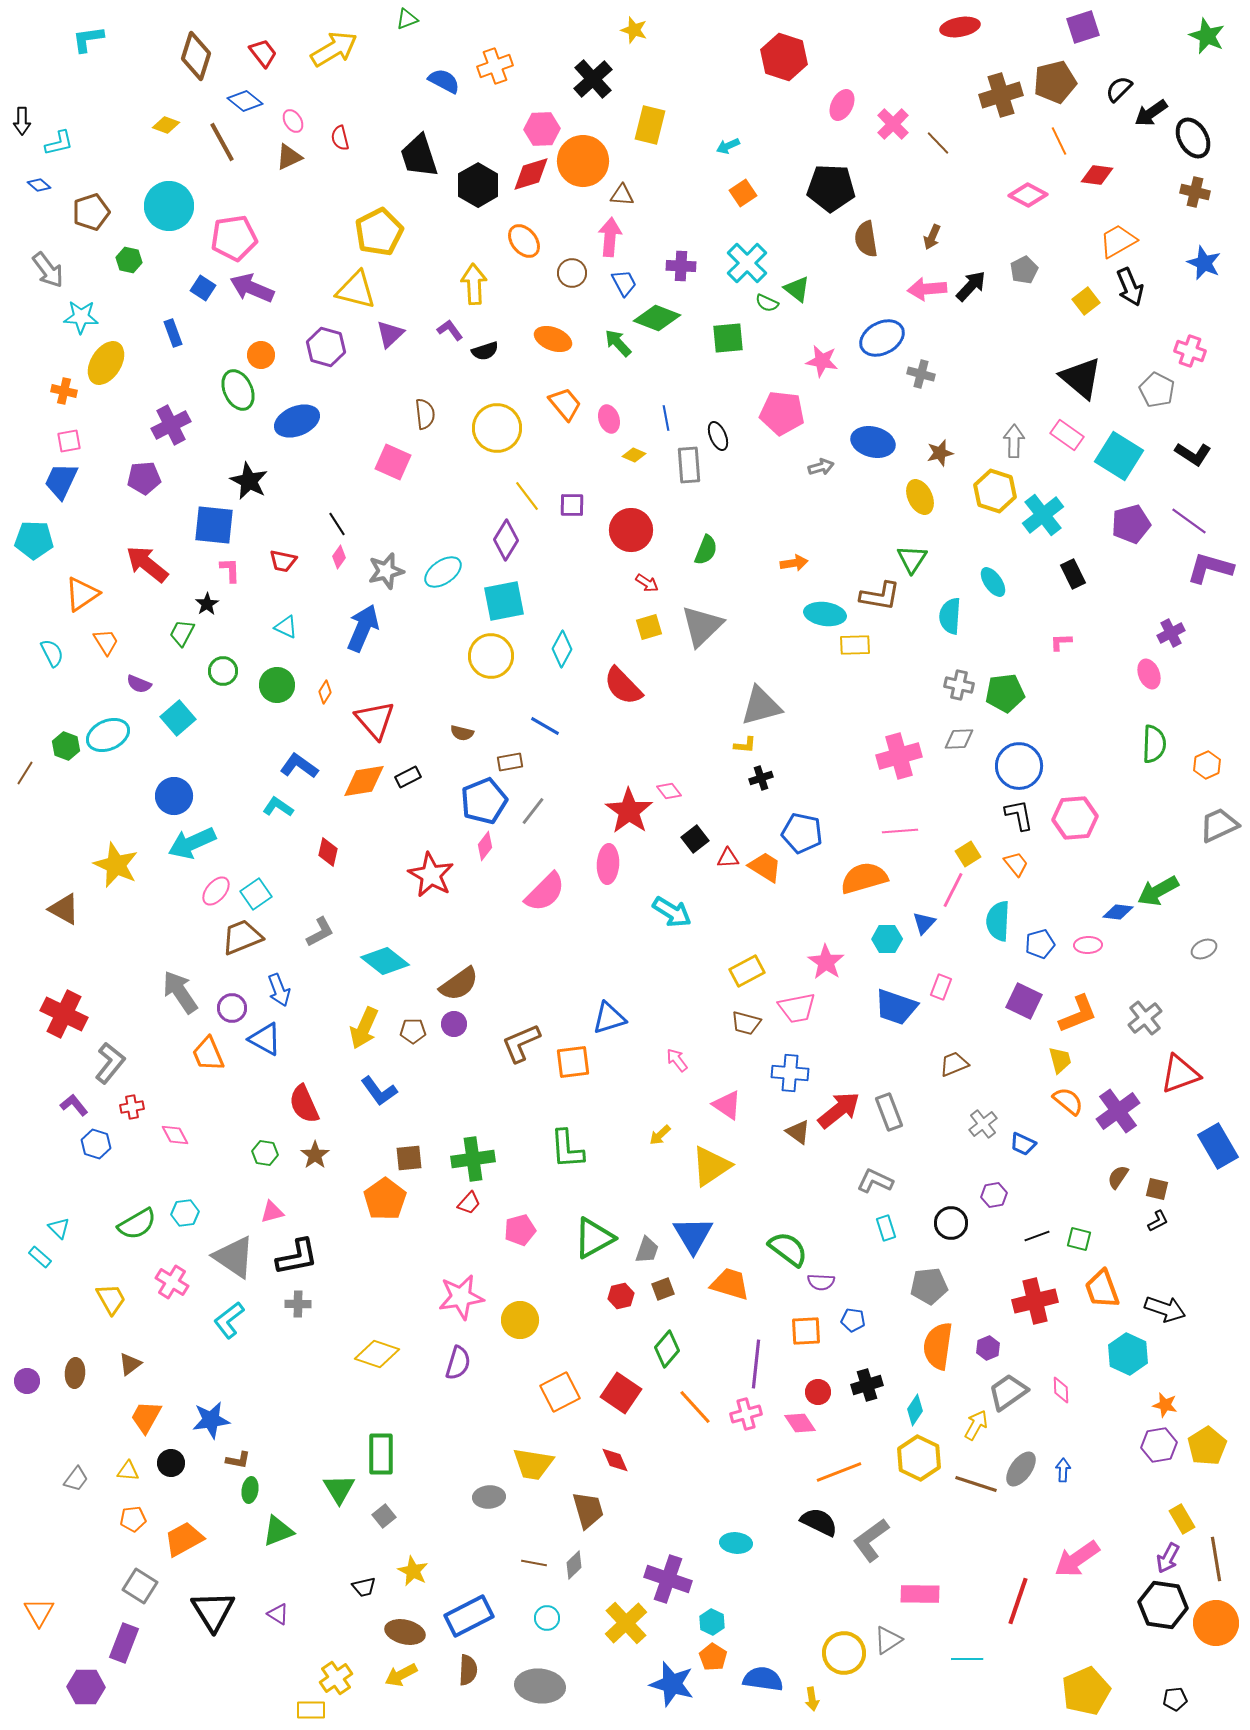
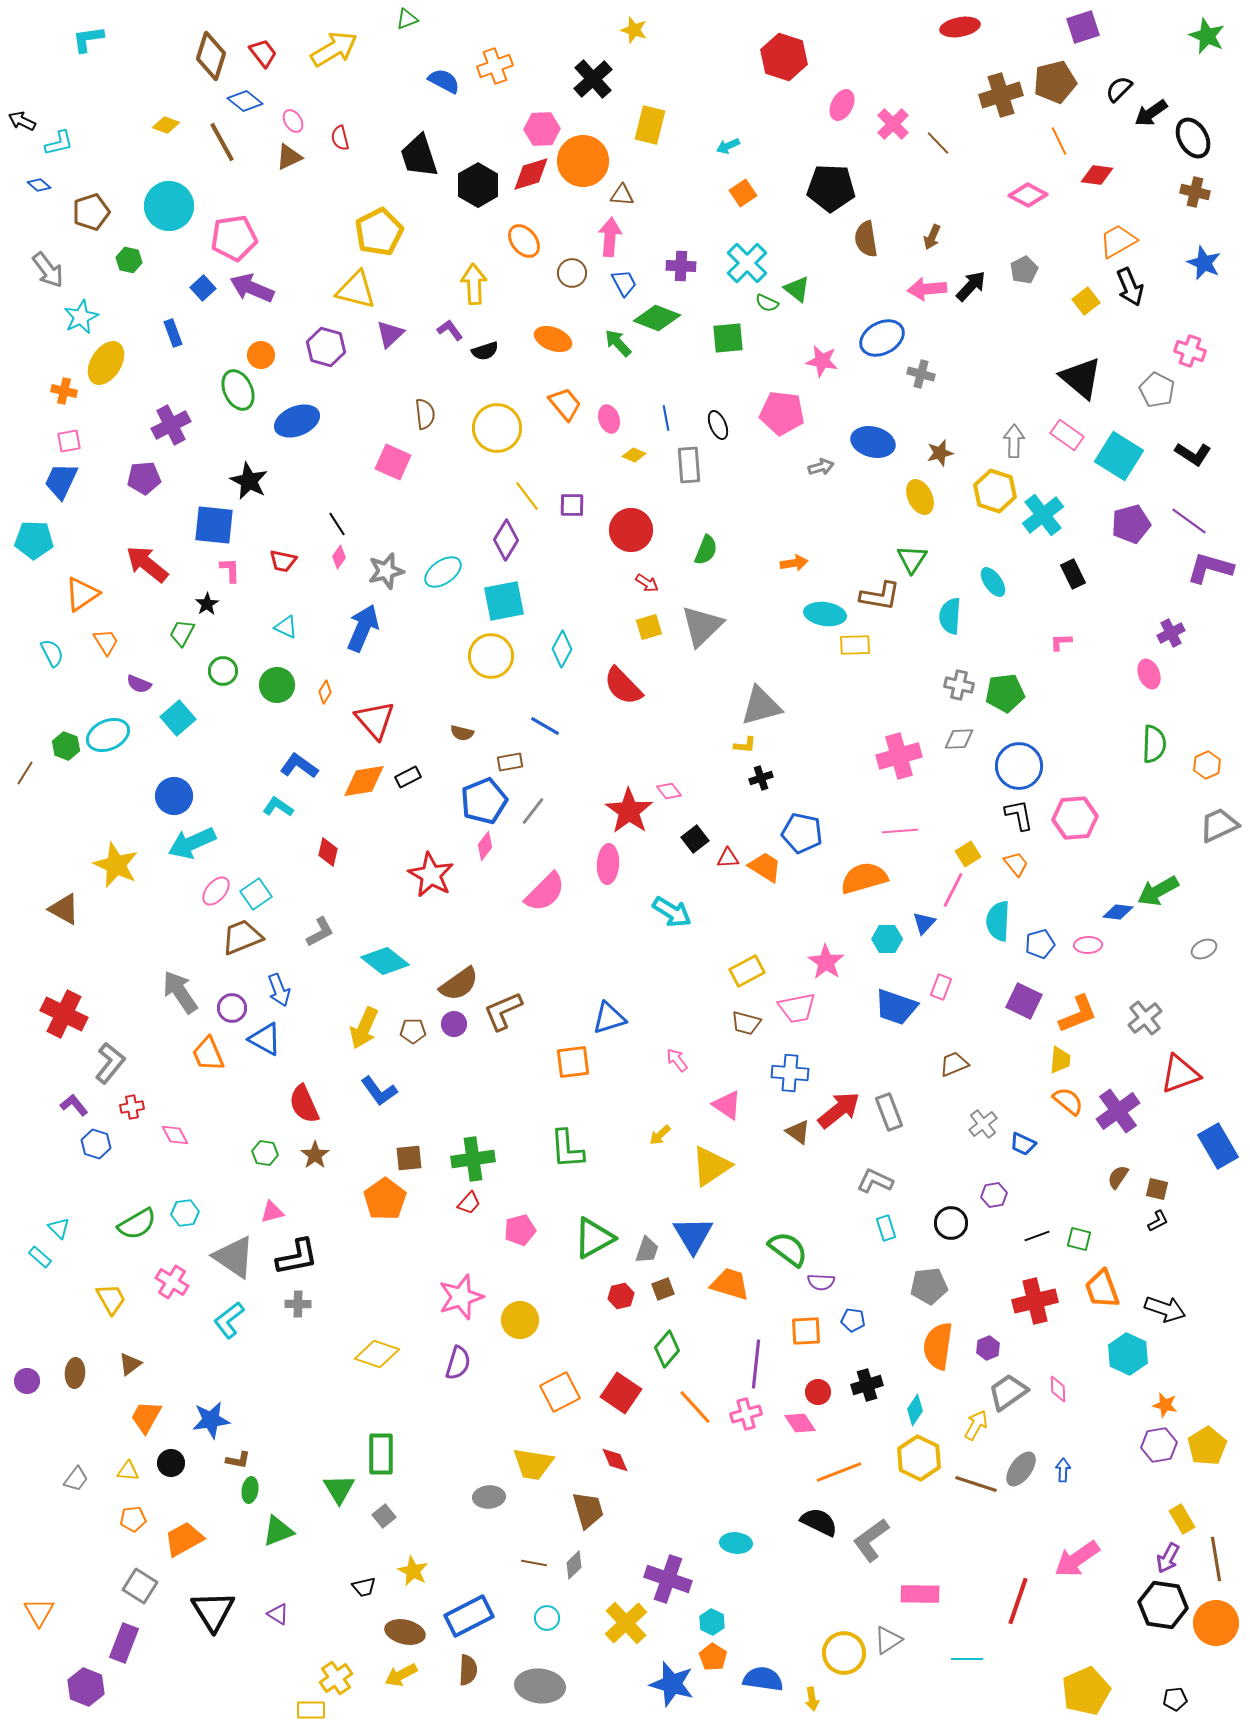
brown diamond at (196, 56): moved 15 px right
black arrow at (22, 121): rotated 116 degrees clockwise
blue square at (203, 288): rotated 15 degrees clockwise
cyan star at (81, 317): rotated 28 degrees counterclockwise
black ellipse at (718, 436): moved 11 px up
brown L-shape at (521, 1043): moved 18 px left, 32 px up
yellow trapezoid at (1060, 1060): rotated 20 degrees clockwise
pink star at (461, 1297): rotated 9 degrees counterclockwise
pink diamond at (1061, 1390): moved 3 px left, 1 px up
purple hexagon at (86, 1687): rotated 21 degrees clockwise
